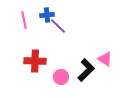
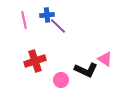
red cross: rotated 20 degrees counterclockwise
black L-shape: rotated 70 degrees clockwise
pink circle: moved 3 px down
